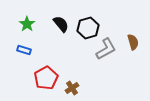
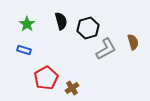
black semicircle: moved 3 px up; rotated 24 degrees clockwise
